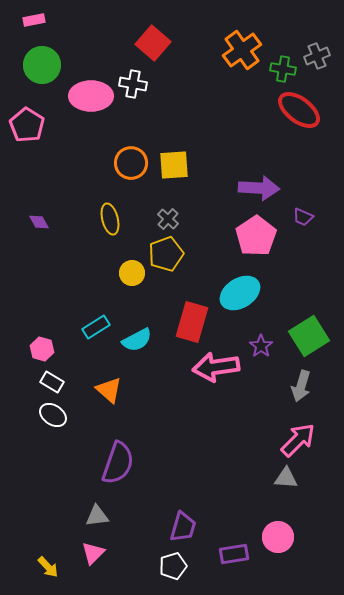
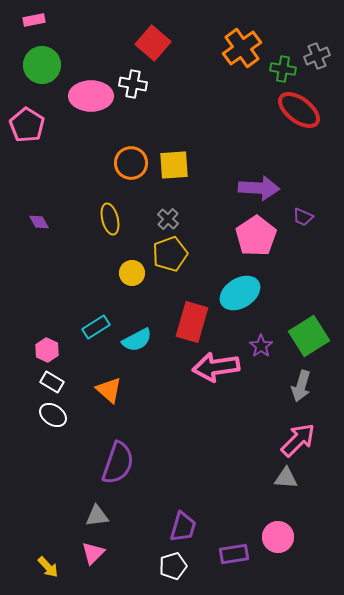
orange cross at (242, 50): moved 2 px up
yellow pentagon at (166, 254): moved 4 px right
pink hexagon at (42, 349): moved 5 px right, 1 px down; rotated 10 degrees clockwise
